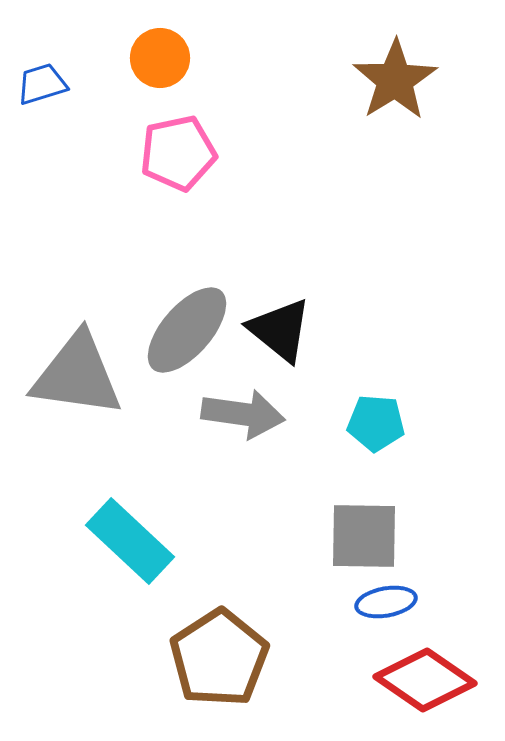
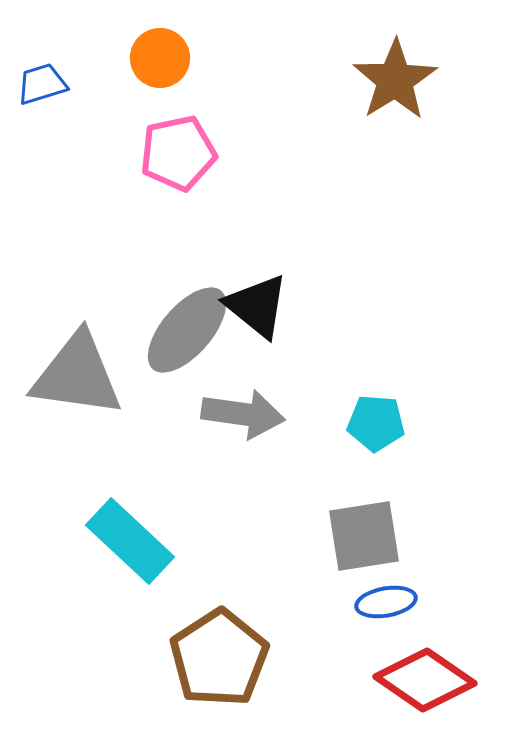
black triangle: moved 23 px left, 24 px up
gray square: rotated 10 degrees counterclockwise
